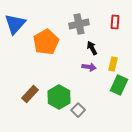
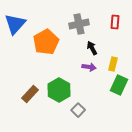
green hexagon: moved 7 px up
